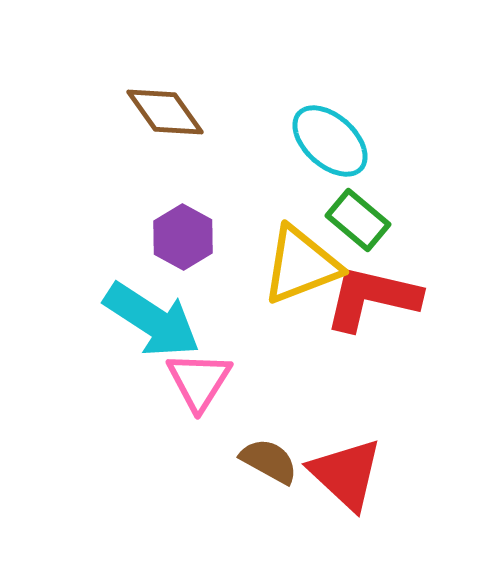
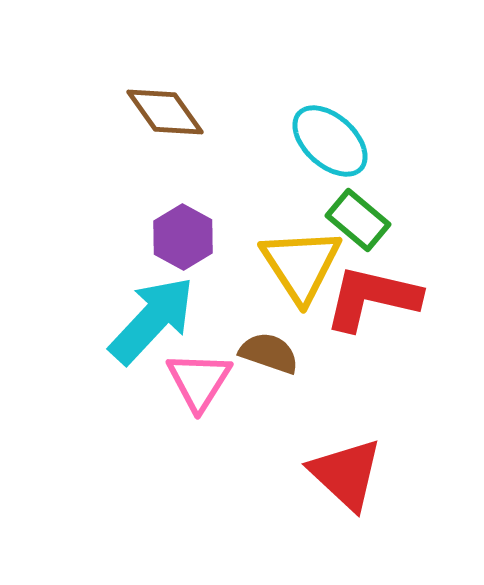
yellow triangle: rotated 42 degrees counterclockwise
cyan arrow: rotated 80 degrees counterclockwise
brown semicircle: moved 108 px up; rotated 10 degrees counterclockwise
